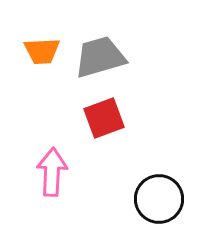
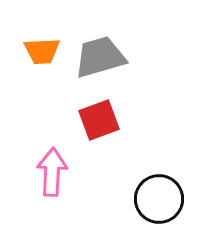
red square: moved 5 px left, 2 px down
